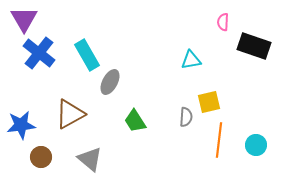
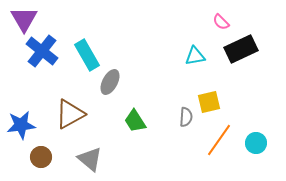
pink semicircle: moved 2 px left; rotated 48 degrees counterclockwise
black rectangle: moved 13 px left, 3 px down; rotated 44 degrees counterclockwise
blue cross: moved 3 px right, 2 px up
cyan triangle: moved 4 px right, 4 px up
orange line: rotated 28 degrees clockwise
cyan circle: moved 2 px up
